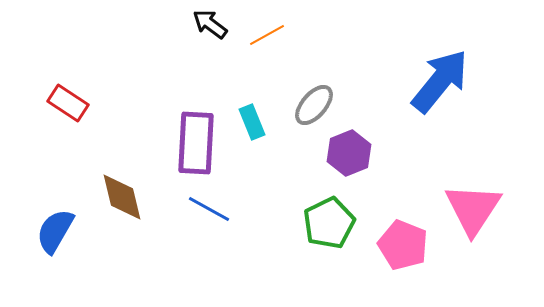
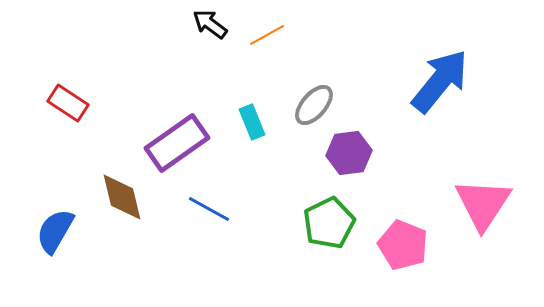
purple rectangle: moved 19 px left; rotated 52 degrees clockwise
purple hexagon: rotated 15 degrees clockwise
pink triangle: moved 10 px right, 5 px up
